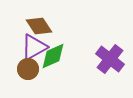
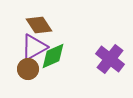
brown diamond: moved 1 px up
